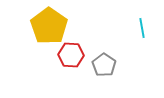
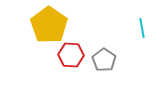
yellow pentagon: moved 1 px up
gray pentagon: moved 5 px up
